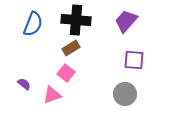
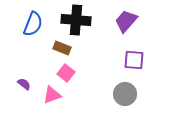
brown rectangle: moved 9 px left; rotated 54 degrees clockwise
